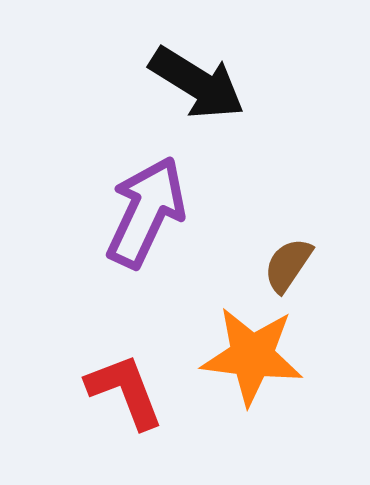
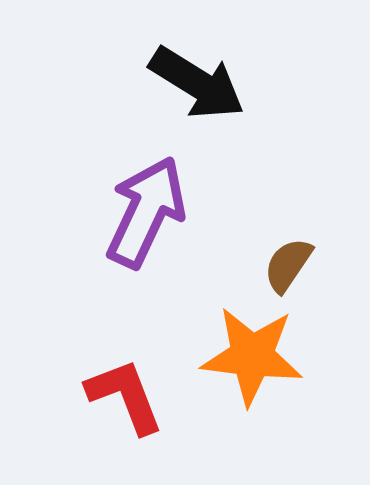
red L-shape: moved 5 px down
